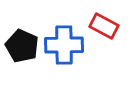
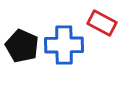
red rectangle: moved 2 px left, 3 px up
